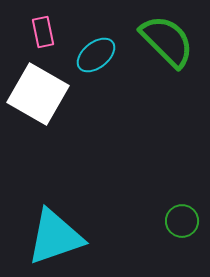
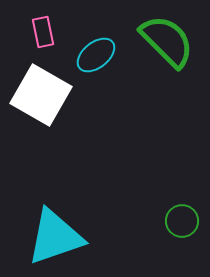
white square: moved 3 px right, 1 px down
